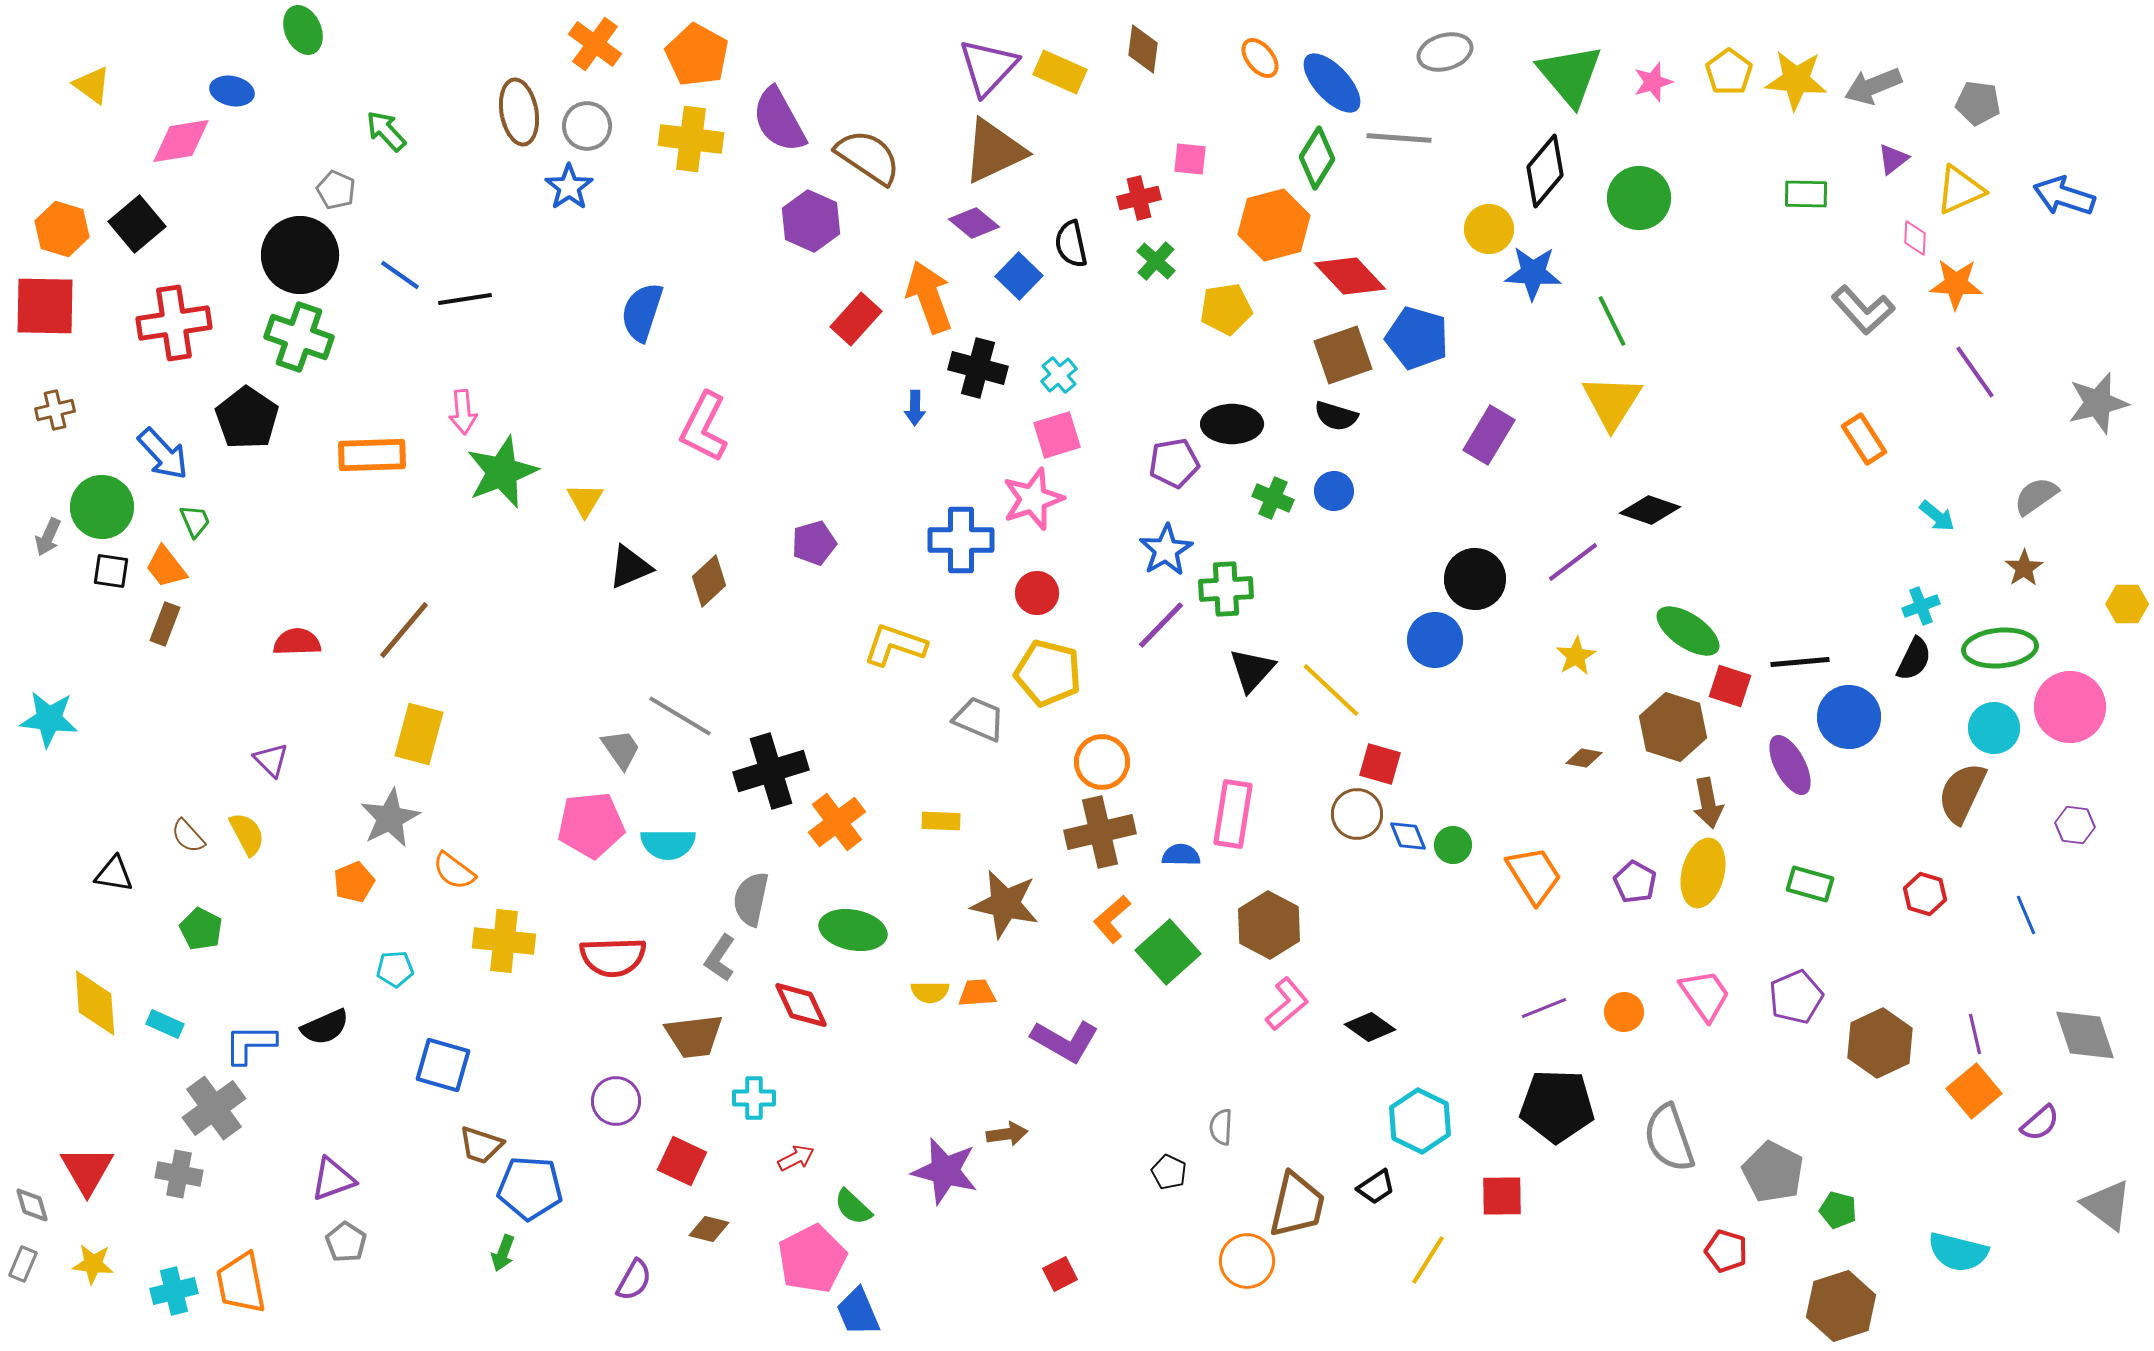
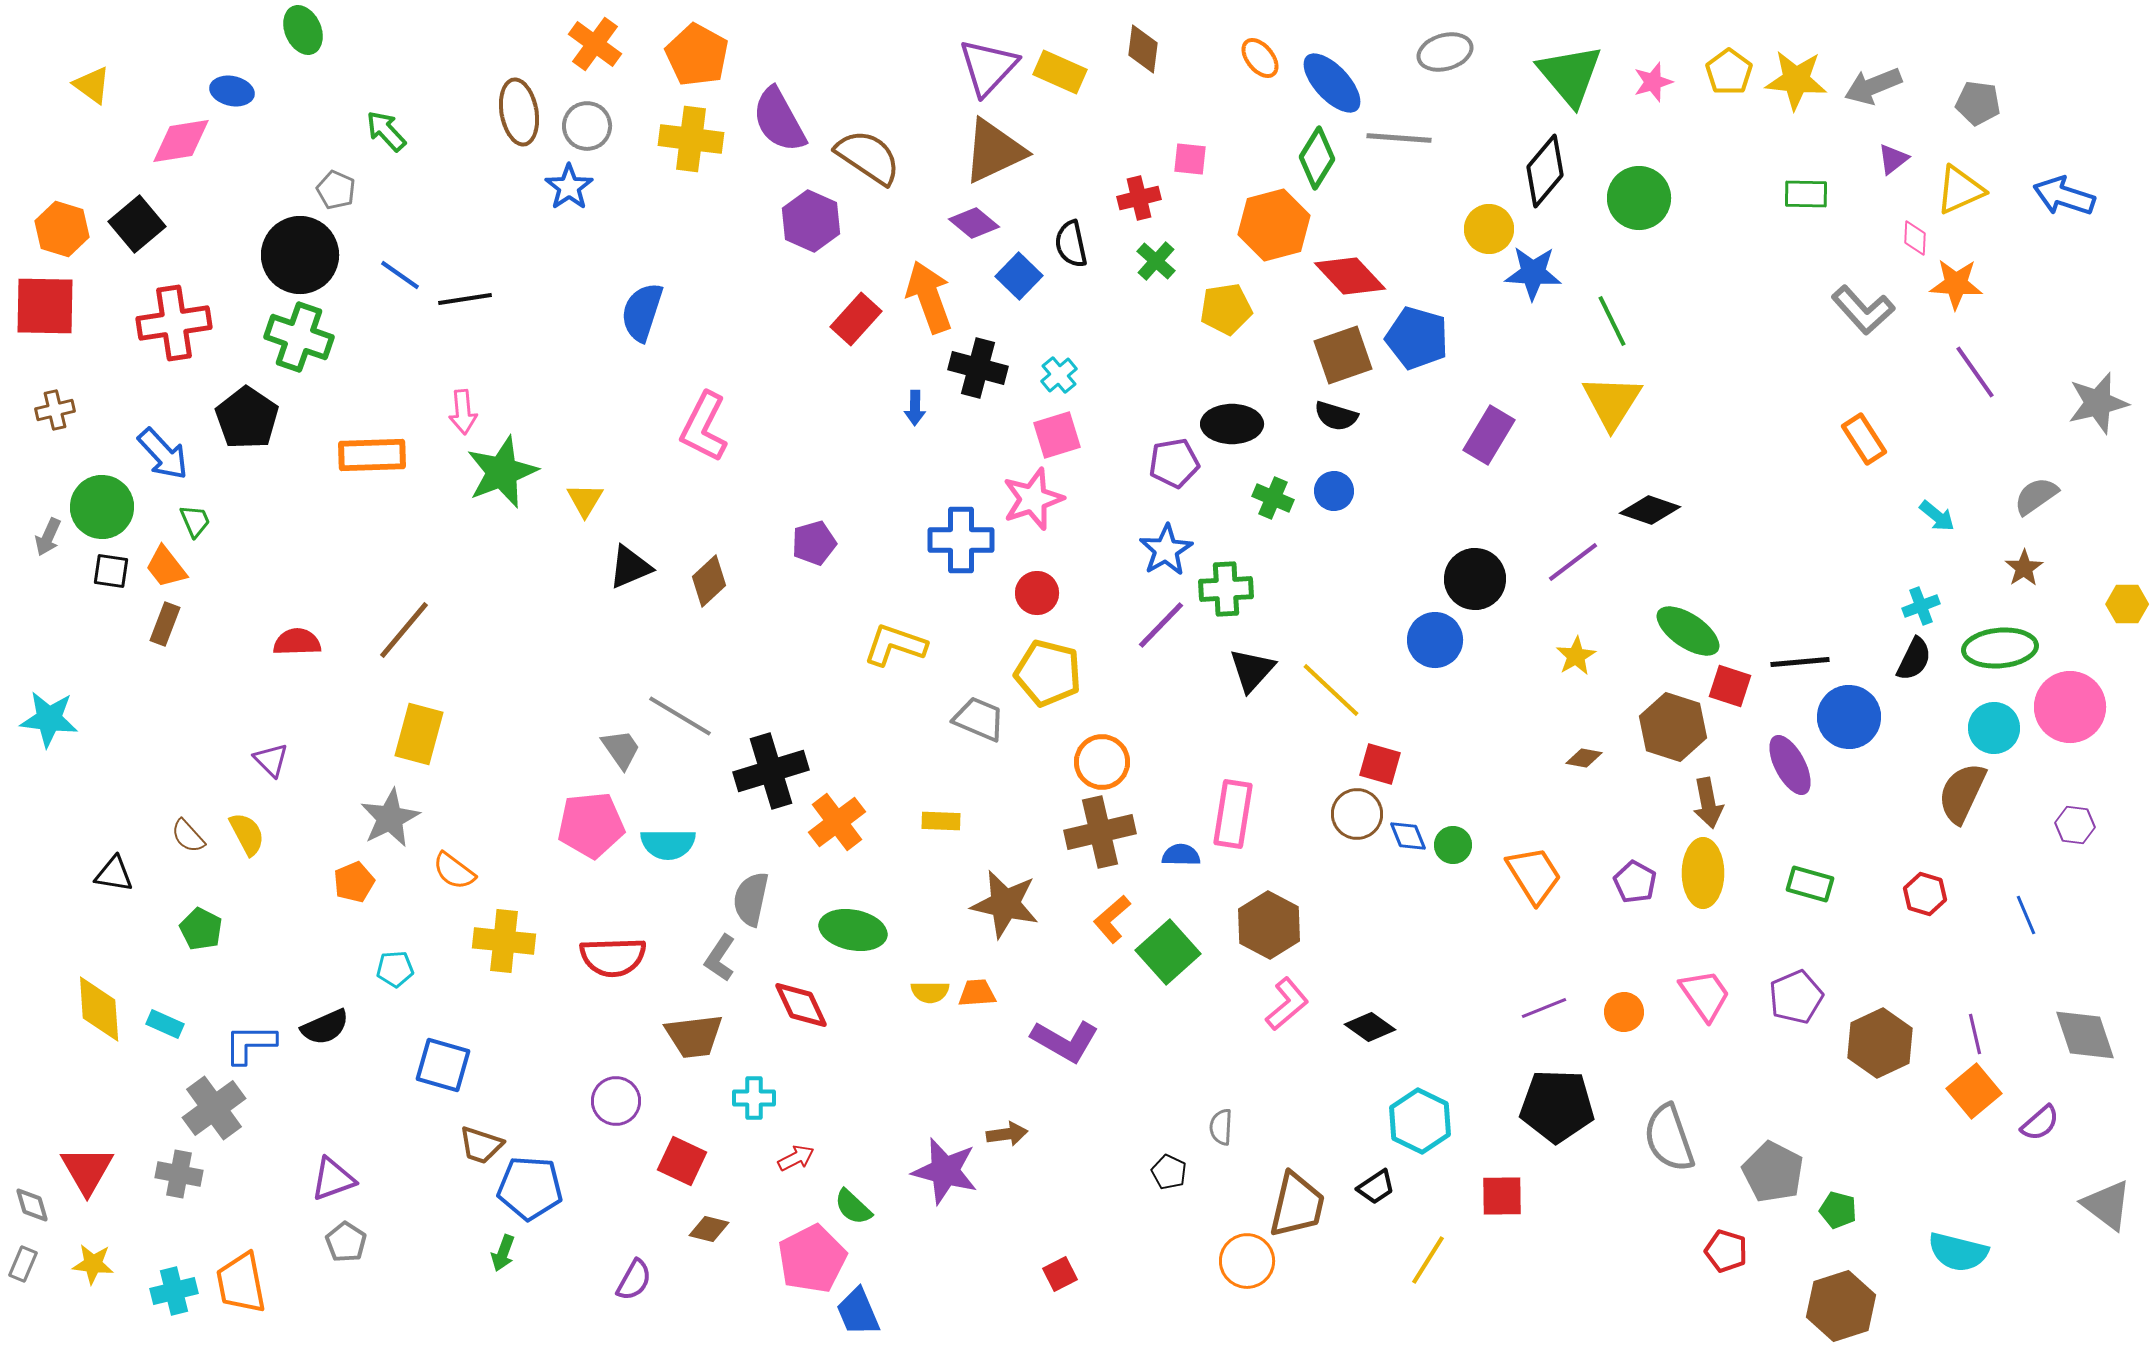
yellow ellipse at (1703, 873): rotated 14 degrees counterclockwise
yellow diamond at (95, 1003): moved 4 px right, 6 px down
